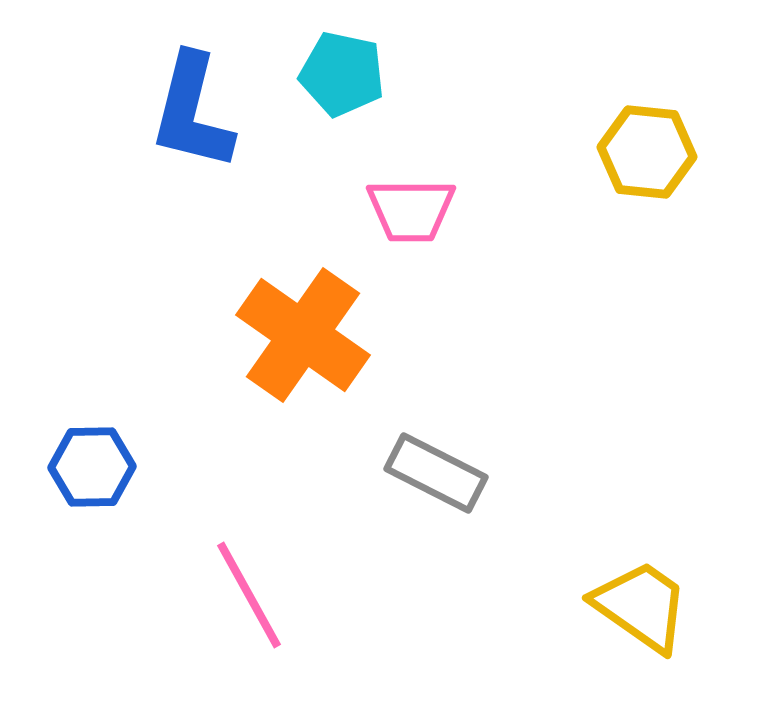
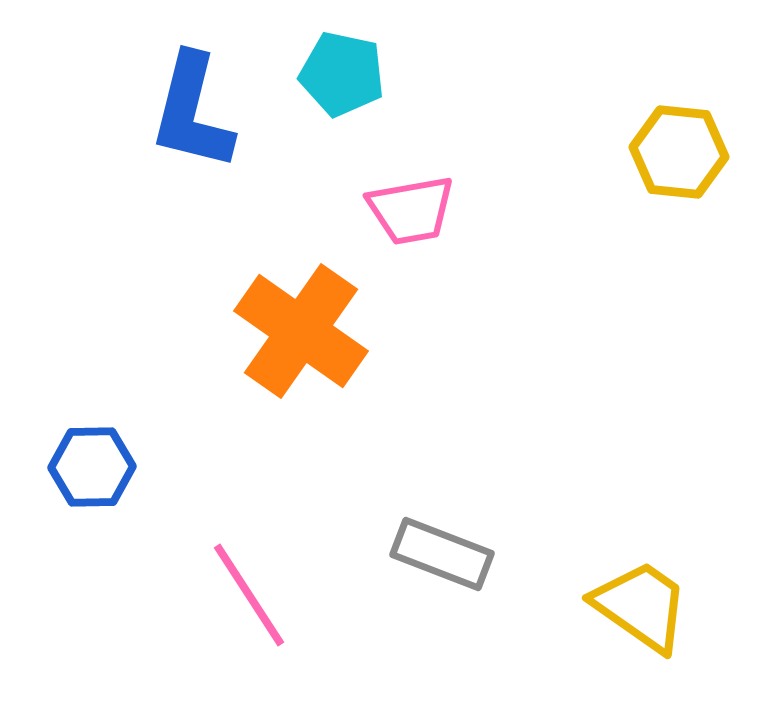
yellow hexagon: moved 32 px right
pink trapezoid: rotated 10 degrees counterclockwise
orange cross: moved 2 px left, 4 px up
gray rectangle: moved 6 px right, 81 px down; rotated 6 degrees counterclockwise
pink line: rotated 4 degrees counterclockwise
